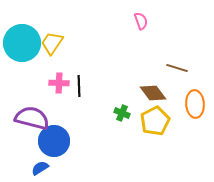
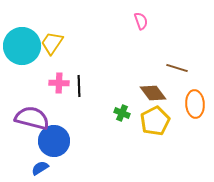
cyan circle: moved 3 px down
